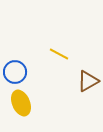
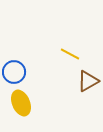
yellow line: moved 11 px right
blue circle: moved 1 px left
